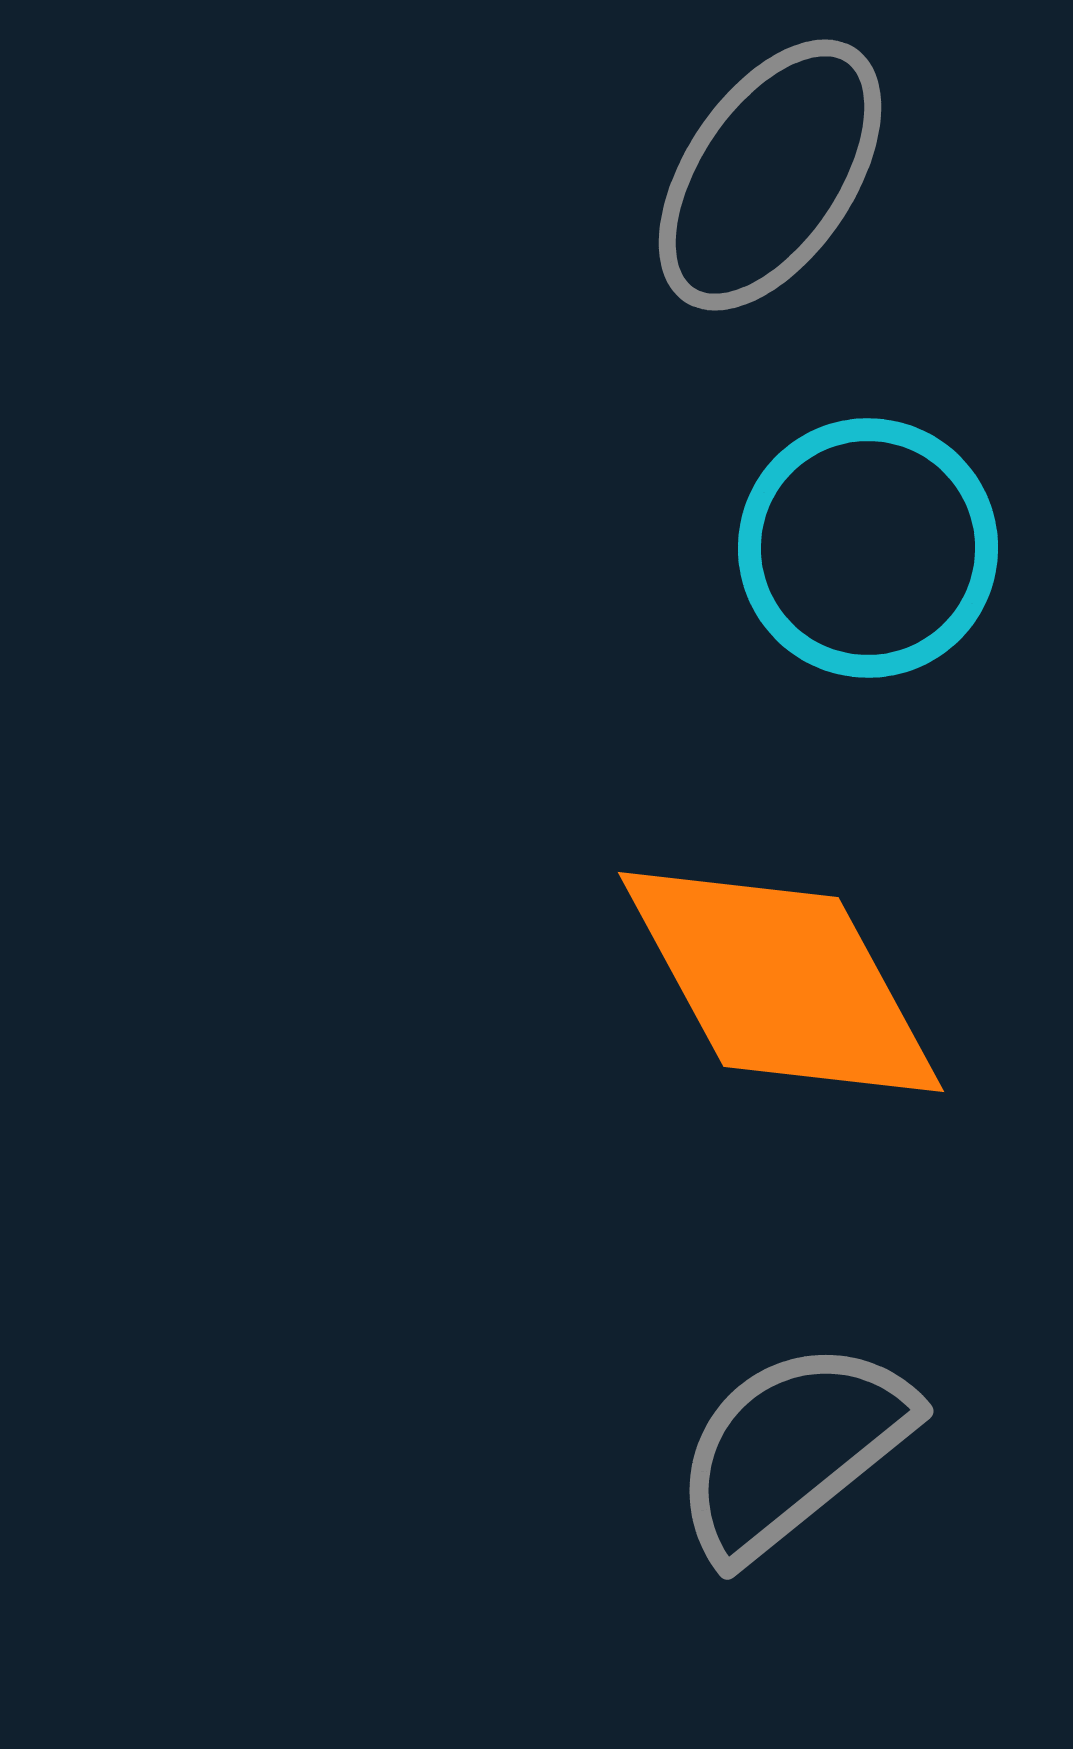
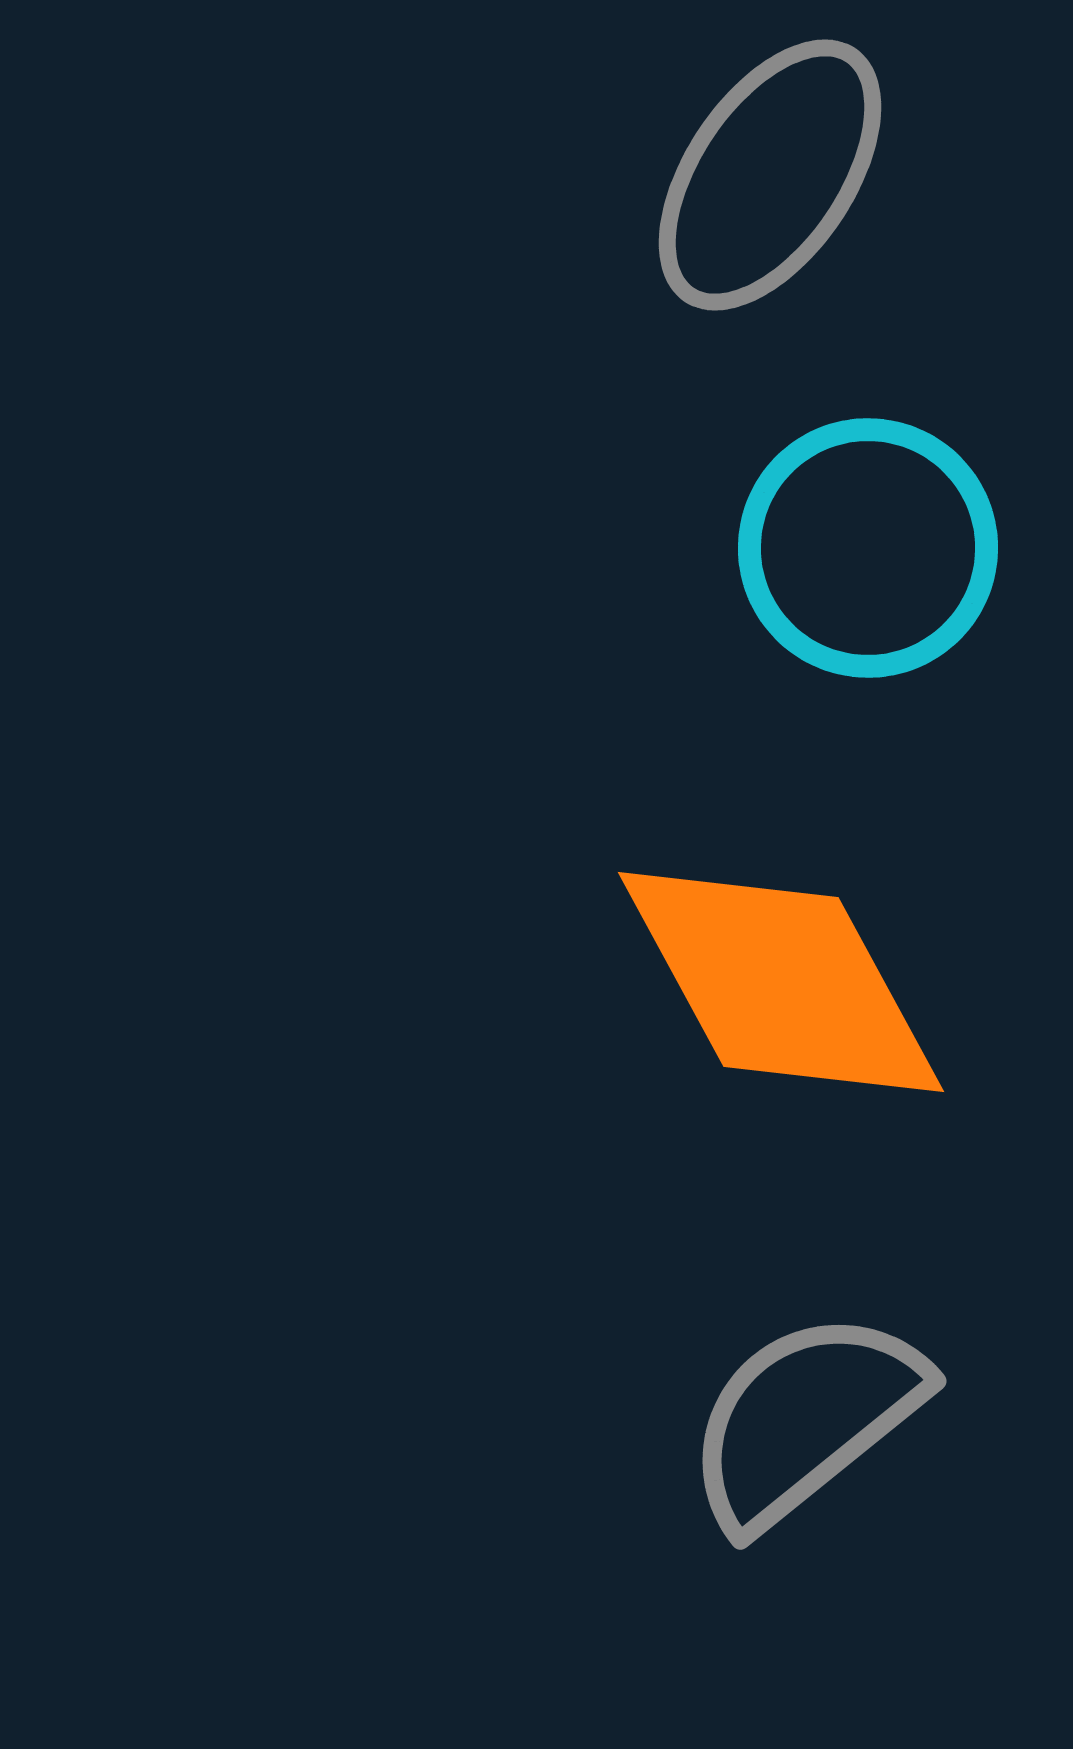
gray semicircle: moved 13 px right, 30 px up
